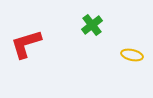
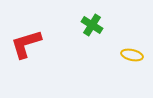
green cross: rotated 20 degrees counterclockwise
